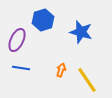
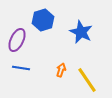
blue star: rotated 10 degrees clockwise
